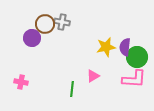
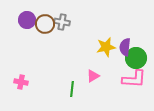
purple circle: moved 5 px left, 18 px up
green circle: moved 1 px left, 1 px down
